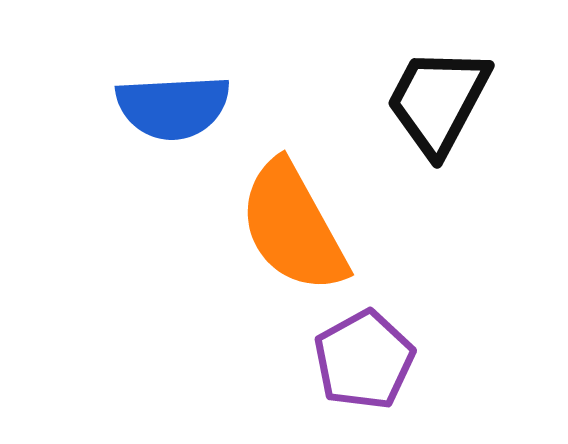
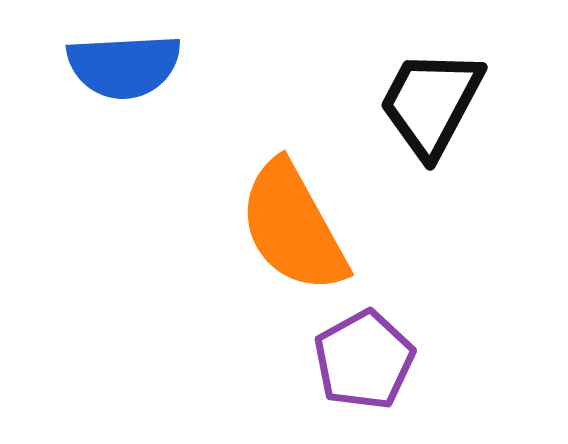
black trapezoid: moved 7 px left, 2 px down
blue semicircle: moved 49 px left, 41 px up
